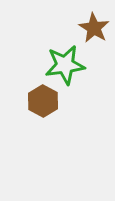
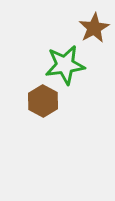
brown star: rotated 12 degrees clockwise
